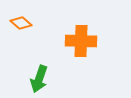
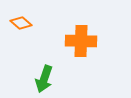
green arrow: moved 5 px right
